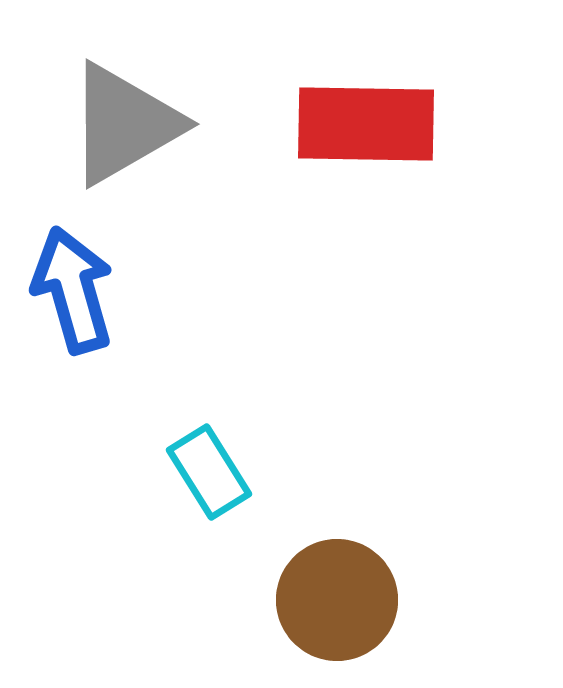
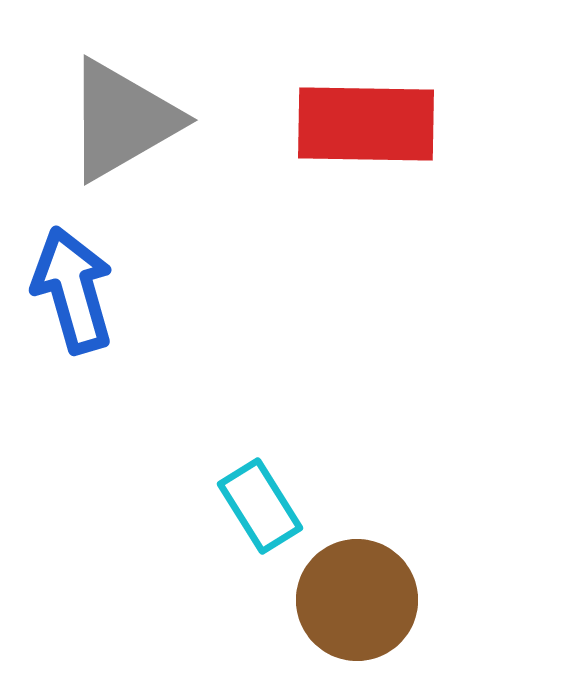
gray triangle: moved 2 px left, 4 px up
cyan rectangle: moved 51 px right, 34 px down
brown circle: moved 20 px right
